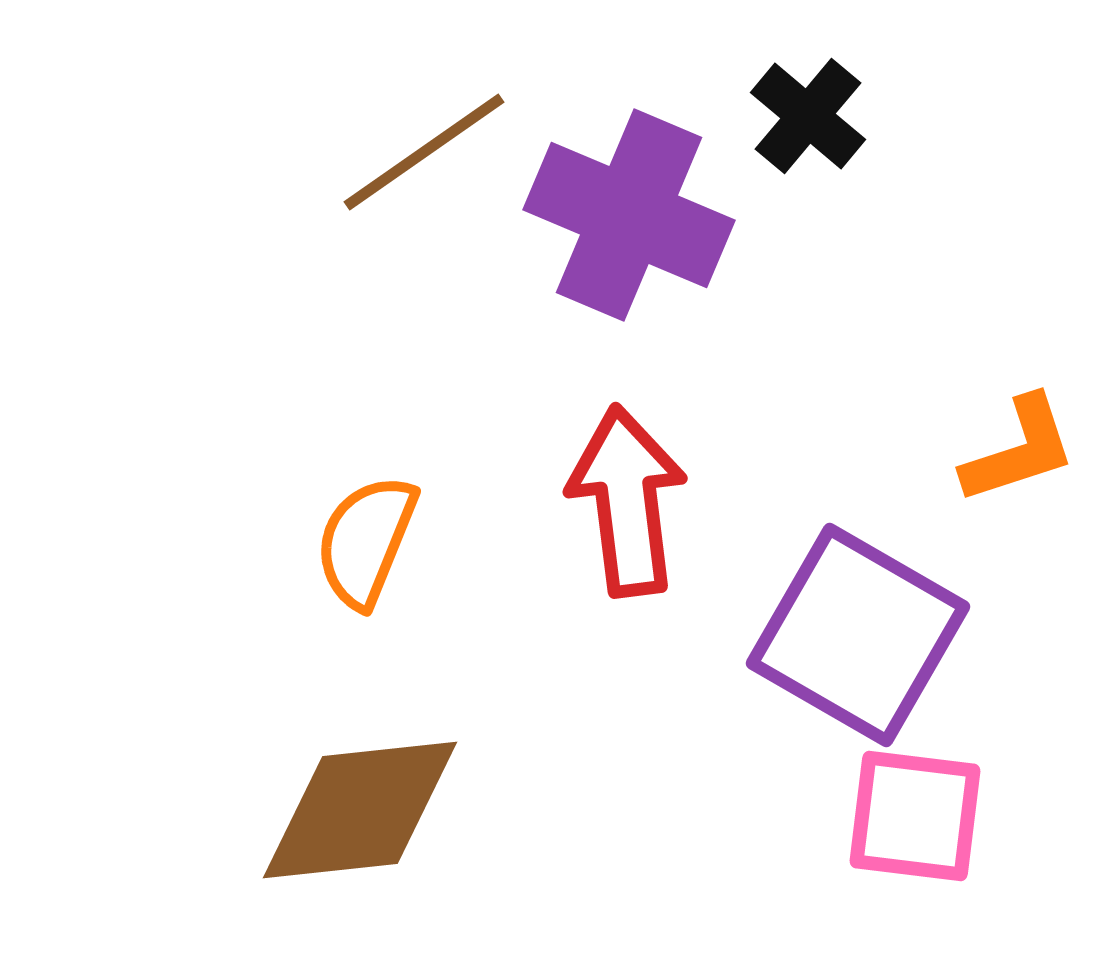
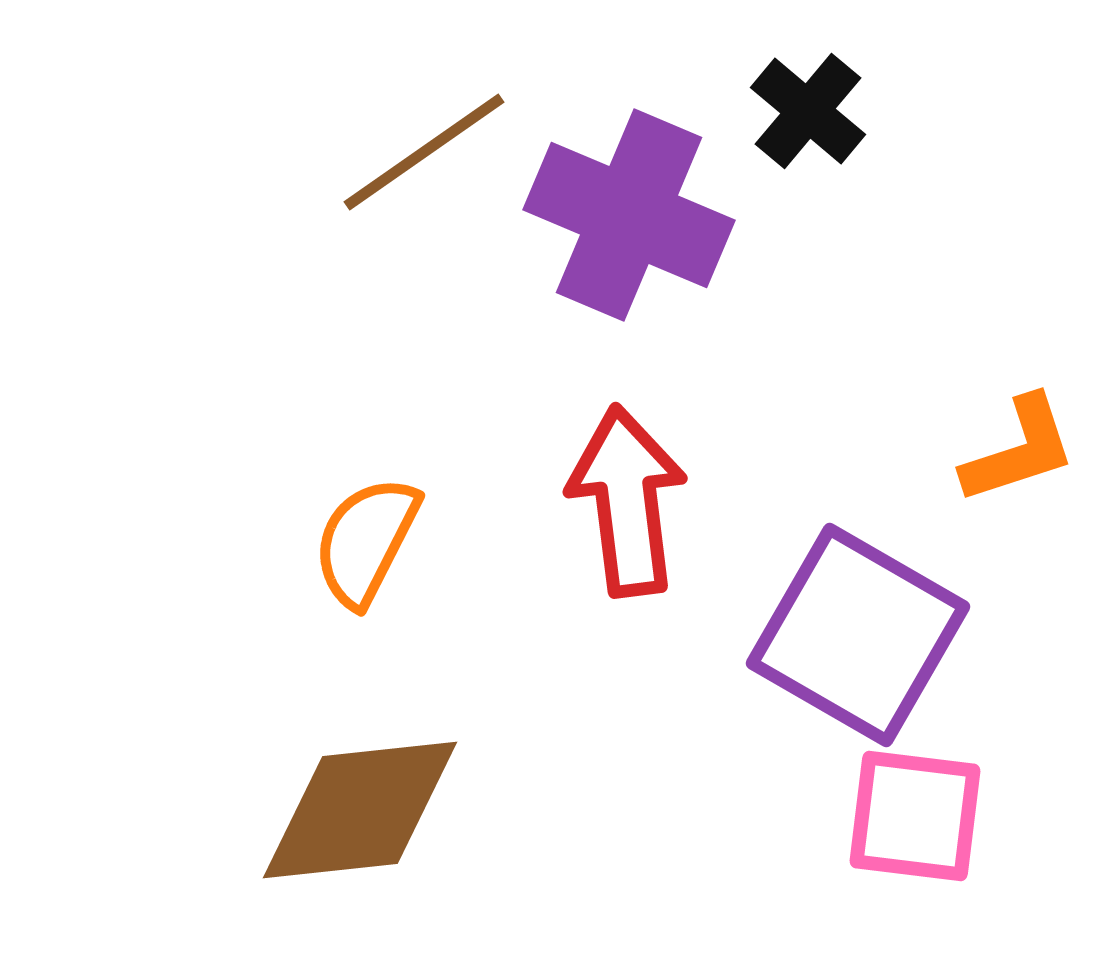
black cross: moved 5 px up
orange semicircle: rotated 5 degrees clockwise
